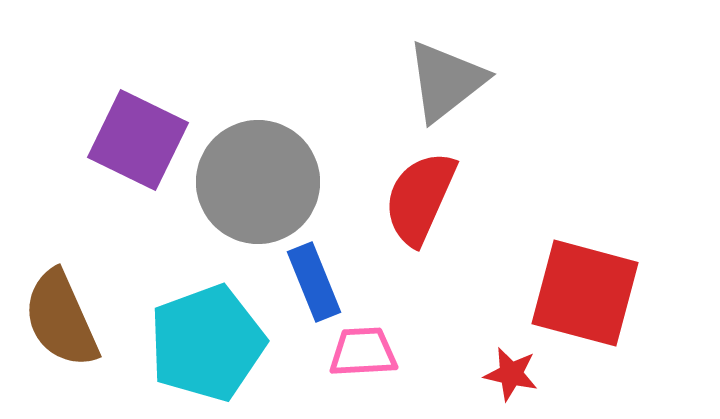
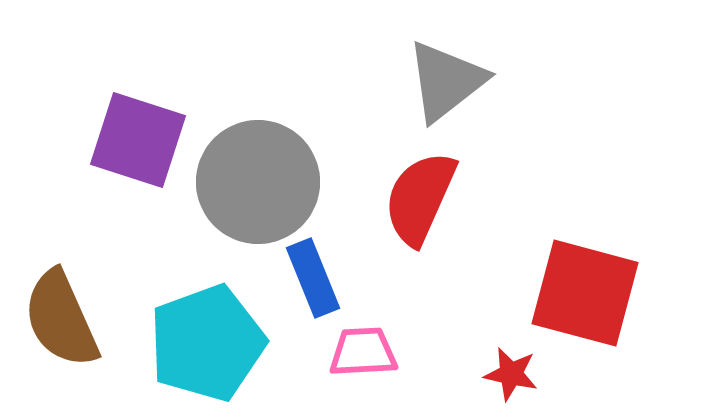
purple square: rotated 8 degrees counterclockwise
blue rectangle: moved 1 px left, 4 px up
